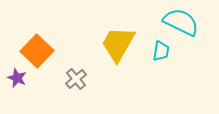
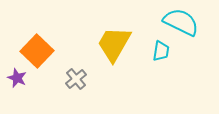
yellow trapezoid: moved 4 px left
